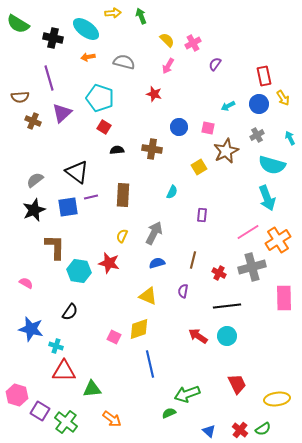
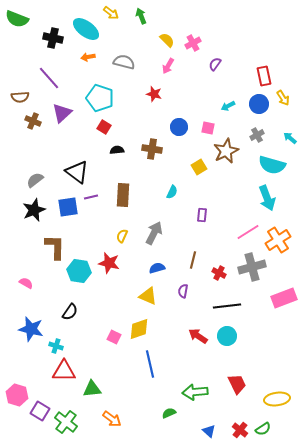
yellow arrow at (113, 13): moved 2 px left; rotated 42 degrees clockwise
green semicircle at (18, 24): moved 1 px left, 5 px up; rotated 10 degrees counterclockwise
purple line at (49, 78): rotated 25 degrees counterclockwise
cyan arrow at (290, 138): rotated 24 degrees counterclockwise
blue semicircle at (157, 263): moved 5 px down
pink rectangle at (284, 298): rotated 70 degrees clockwise
green arrow at (187, 394): moved 8 px right, 2 px up; rotated 15 degrees clockwise
